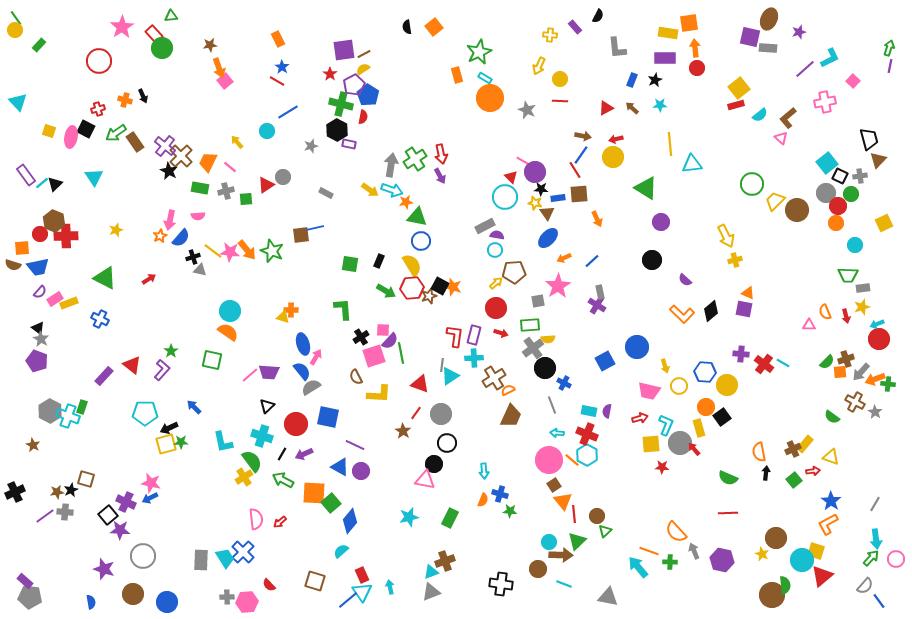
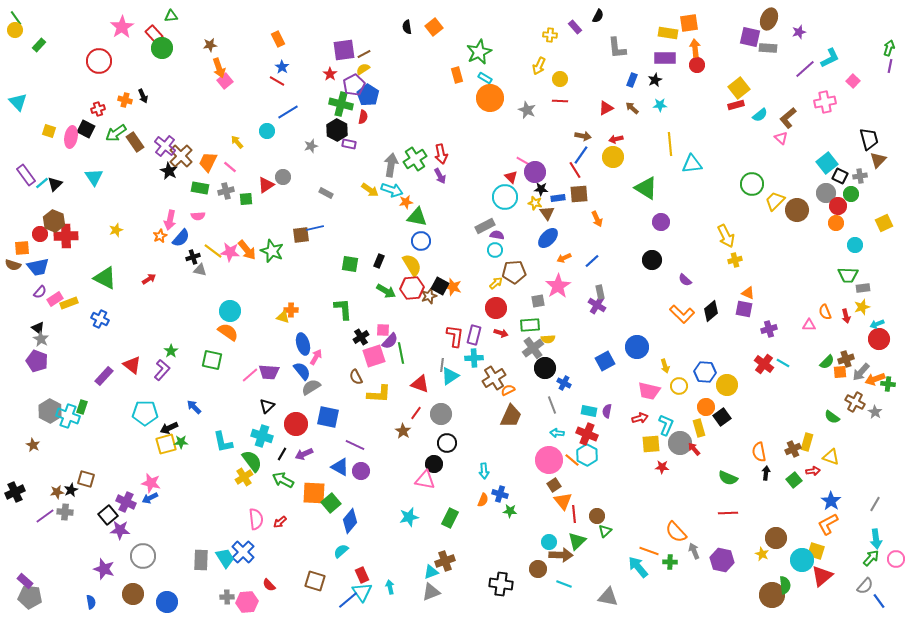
red circle at (697, 68): moved 3 px up
purple cross at (741, 354): moved 28 px right, 25 px up; rotated 21 degrees counterclockwise
yellow rectangle at (805, 444): moved 2 px right, 2 px up; rotated 24 degrees counterclockwise
